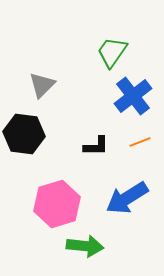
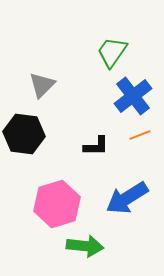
orange line: moved 7 px up
